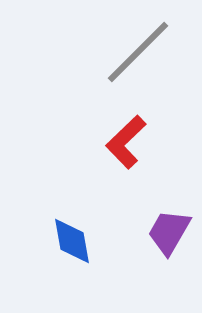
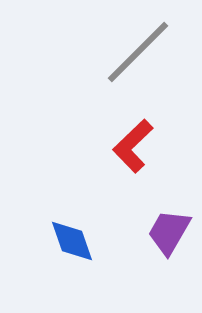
red L-shape: moved 7 px right, 4 px down
blue diamond: rotated 9 degrees counterclockwise
